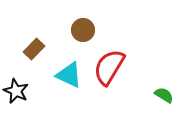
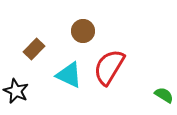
brown circle: moved 1 px down
